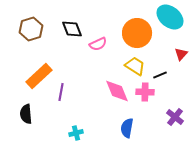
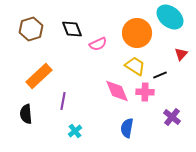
purple line: moved 2 px right, 9 px down
purple cross: moved 3 px left
cyan cross: moved 1 px left, 2 px up; rotated 24 degrees counterclockwise
